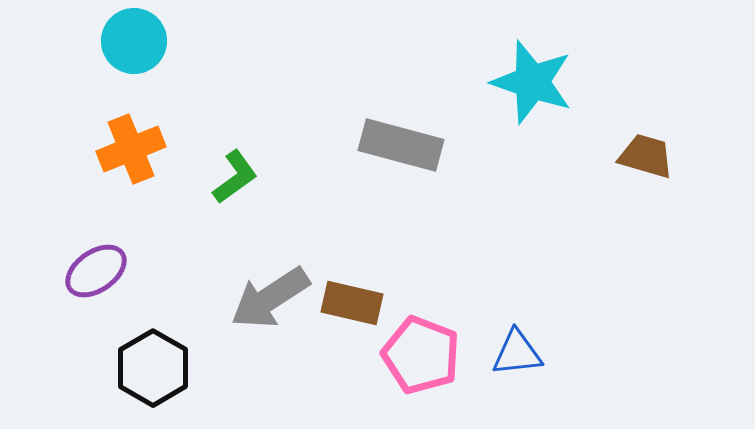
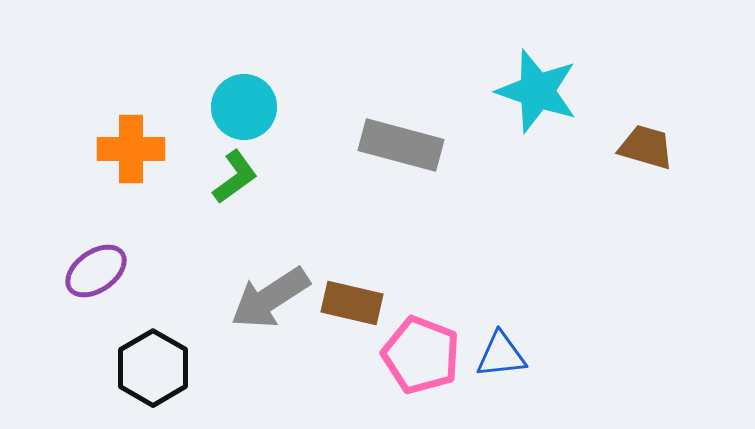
cyan circle: moved 110 px right, 66 px down
cyan star: moved 5 px right, 9 px down
orange cross: rotated 22 degrees clockwise
brown trapezoid: moved 9 px up
blue triangle: moved 16 px left, 2 px down
